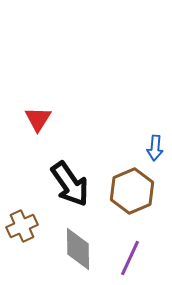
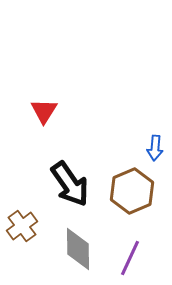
red triangle: moved 6 px right, 8 px up
brown cross: rotated 12 degrees counterclockwise
